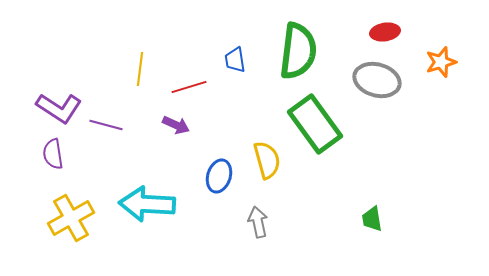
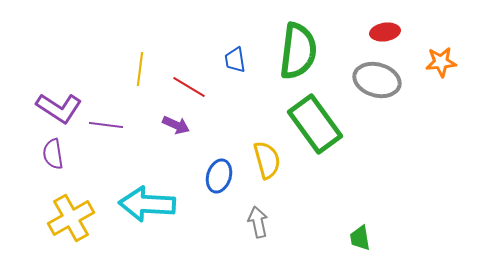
orange star: rotated 12 degrees clockwise
red line: rotated 48 degrees clockwise
purple line: rotated 8 degrees counterclockwise
green trapezoid: moved 12 px left, 19 px down
